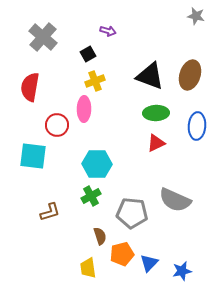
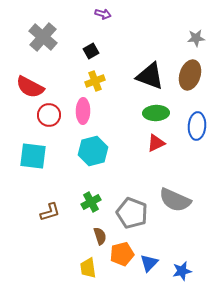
gray star: moved 22 px down; rotated 18 degrees counterclockwise
purple arrow: moved 5 px left, 17 px up
black square: moved 3 px right, 3 px up
red semicircle: rotated 72 degrees counterclockwise
pink ellipse: moved 1 px left, 2 px down
red circle: moved 8 px left, 10 px up
cyan hexagon: moved 4 px left, 13 px up; rotated 16 degrees counterclockwise
green cross: moved 6 px down
gray pentagon: rotated 16 degrees clockwise
